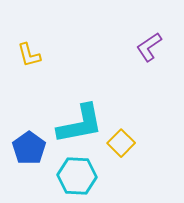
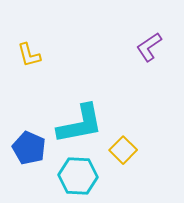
yellow square: moved 2 px right, 7 px down
blue pentagon: rotated 12 degrees counterclockwise
cyan hexagon: moved 1 px right
